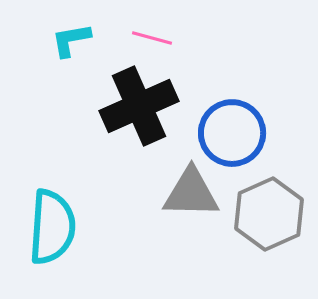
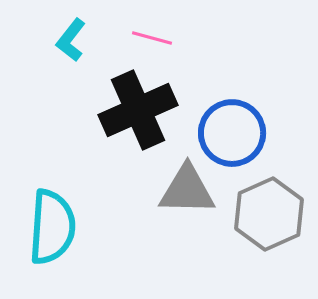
cyan L-shape: rotated 42 degrees counterclockwise
black cross: moved 1 px left, 4 px down
gray triangle: moved 4 px left, 3 px up
